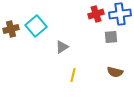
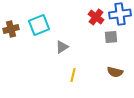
red cross: moved 3 px down; rotated 35 degrees counterclockwise
cyan square: moved 3 px right, 1 px up; rotated 20 degrees clockwise
